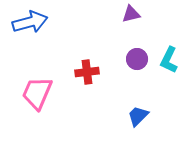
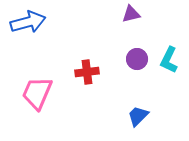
blue arrow: moved 2 px left
